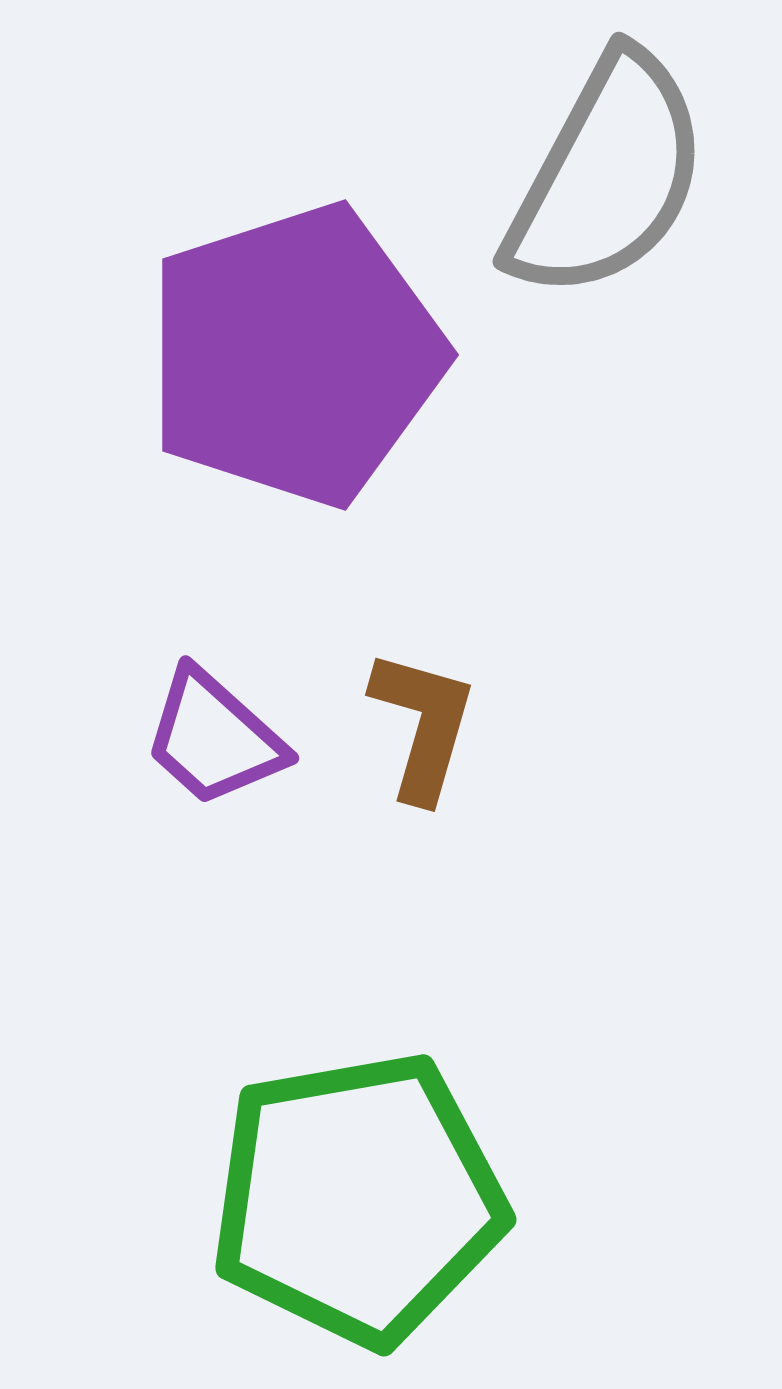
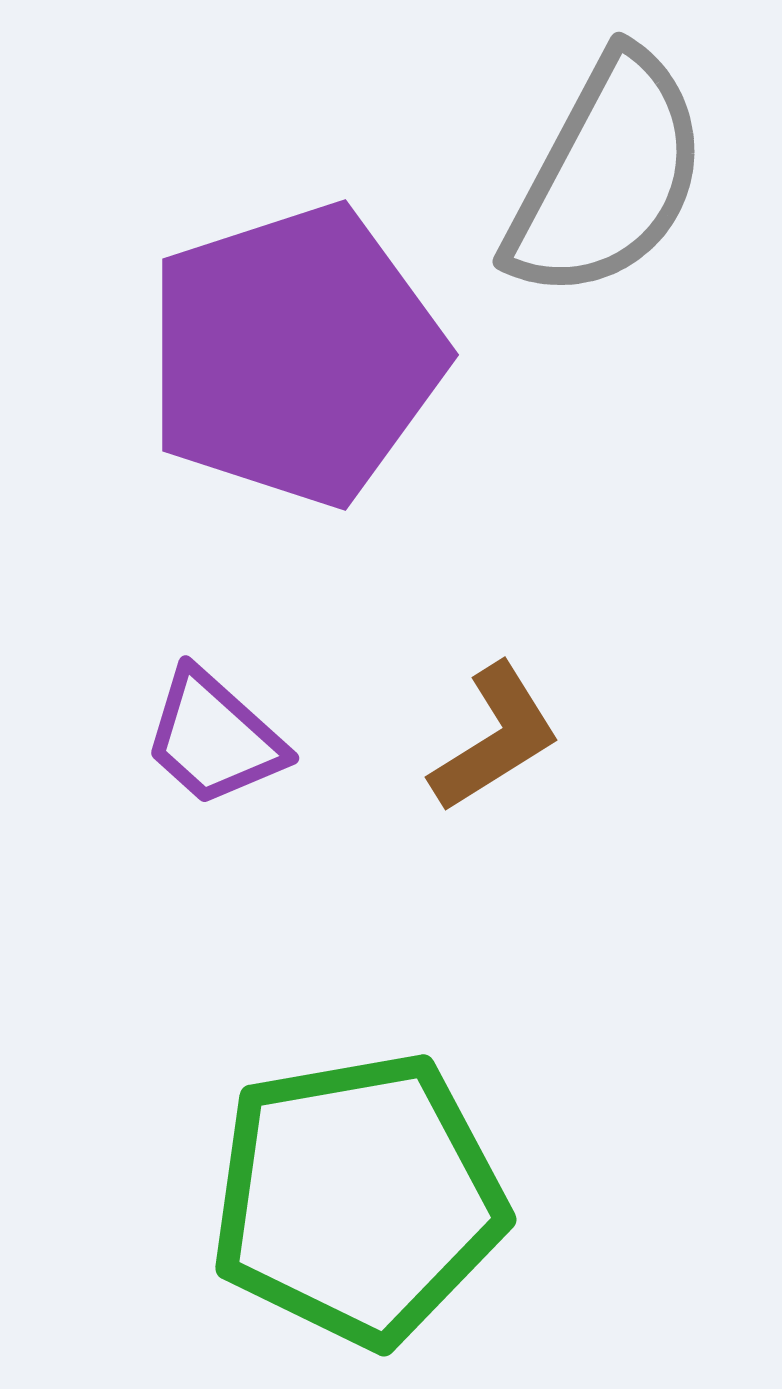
brown L-shape: moved 72 px right, 13 px down; rotated 42 degrees clockwise
